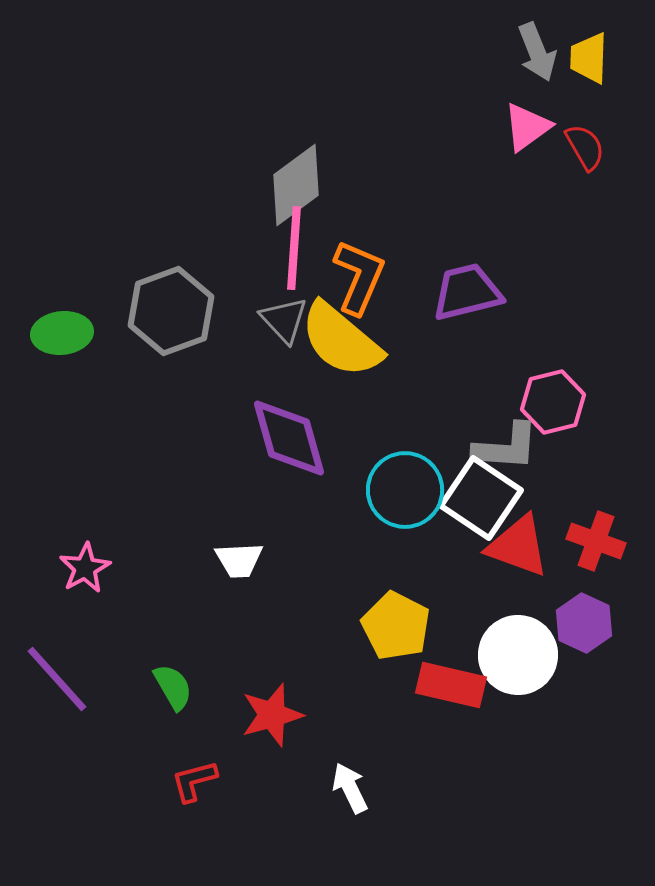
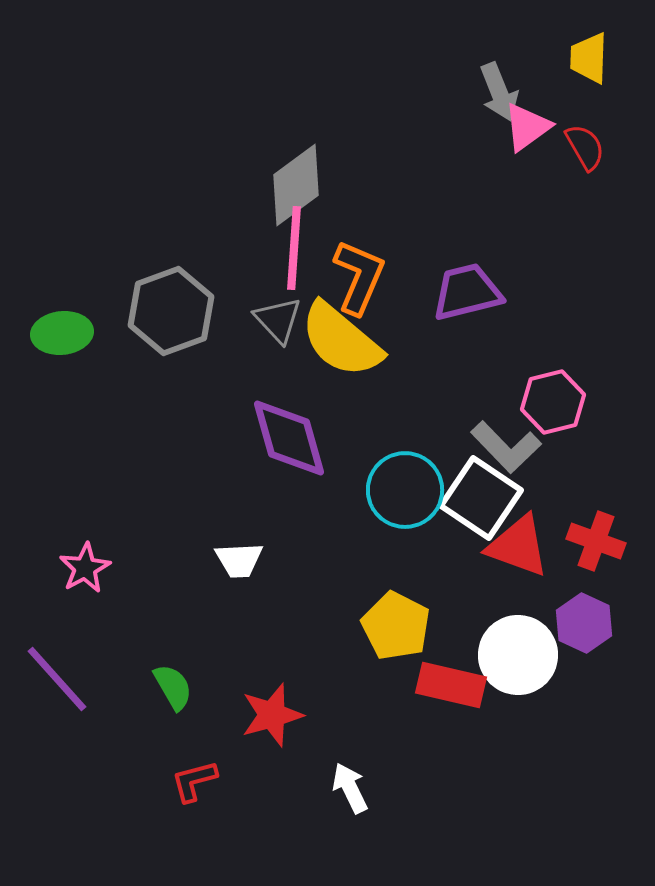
gray arrow: moved 38 px left, 40 px down
gray triangle: moved 6 px left
gray L-shape: rotated 42 degrees clockwise
